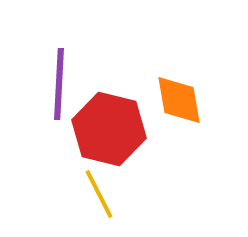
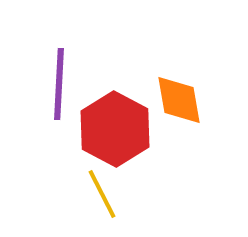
red hexagon: moved 6 px right; rotated 14 degrees clockwise
yellow line: moved 3 px right
